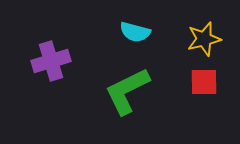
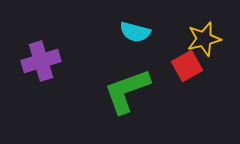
purple cross: moved 10 px left
red square: moved 17 px left, 16 px up; rotated 28 degrees counterclockwise
green L-shape: rotated 6 degrees clockwise
